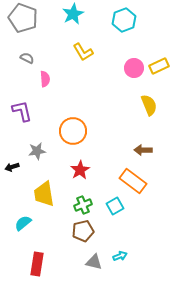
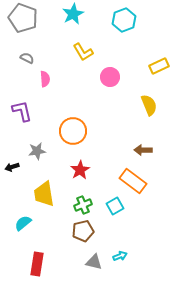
pink circle: moved 24 px left, 9 px down
